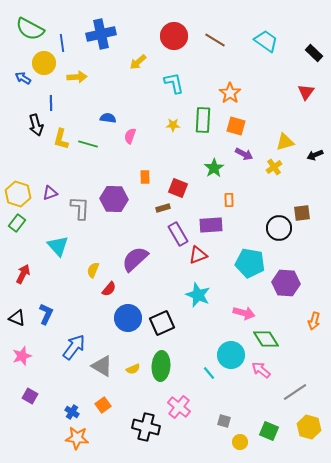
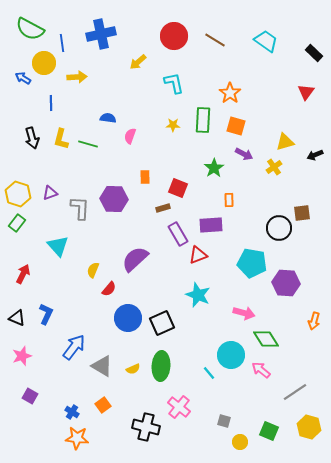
black arrow at (36, 125): moved 4 px left, 13 px down
cyan pentagon at (250, 263): moved 2 px right
